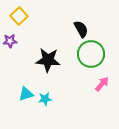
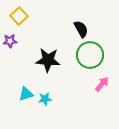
green circle: moved 1 px left, 1 px down
